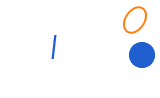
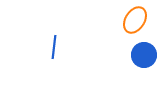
blue circle: moved 2 px right
